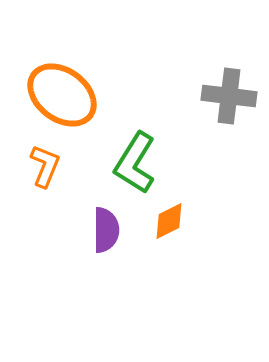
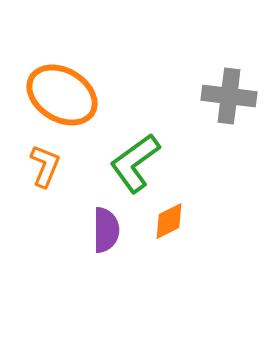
orange ellipse: rotated 6 degrees counterclockwise
green L-shape: rotated 22 degrees clockwise
